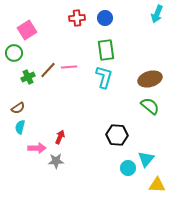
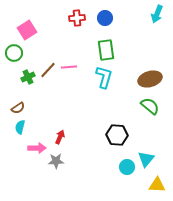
cyan circle: moved 1 px left, 1 px up
